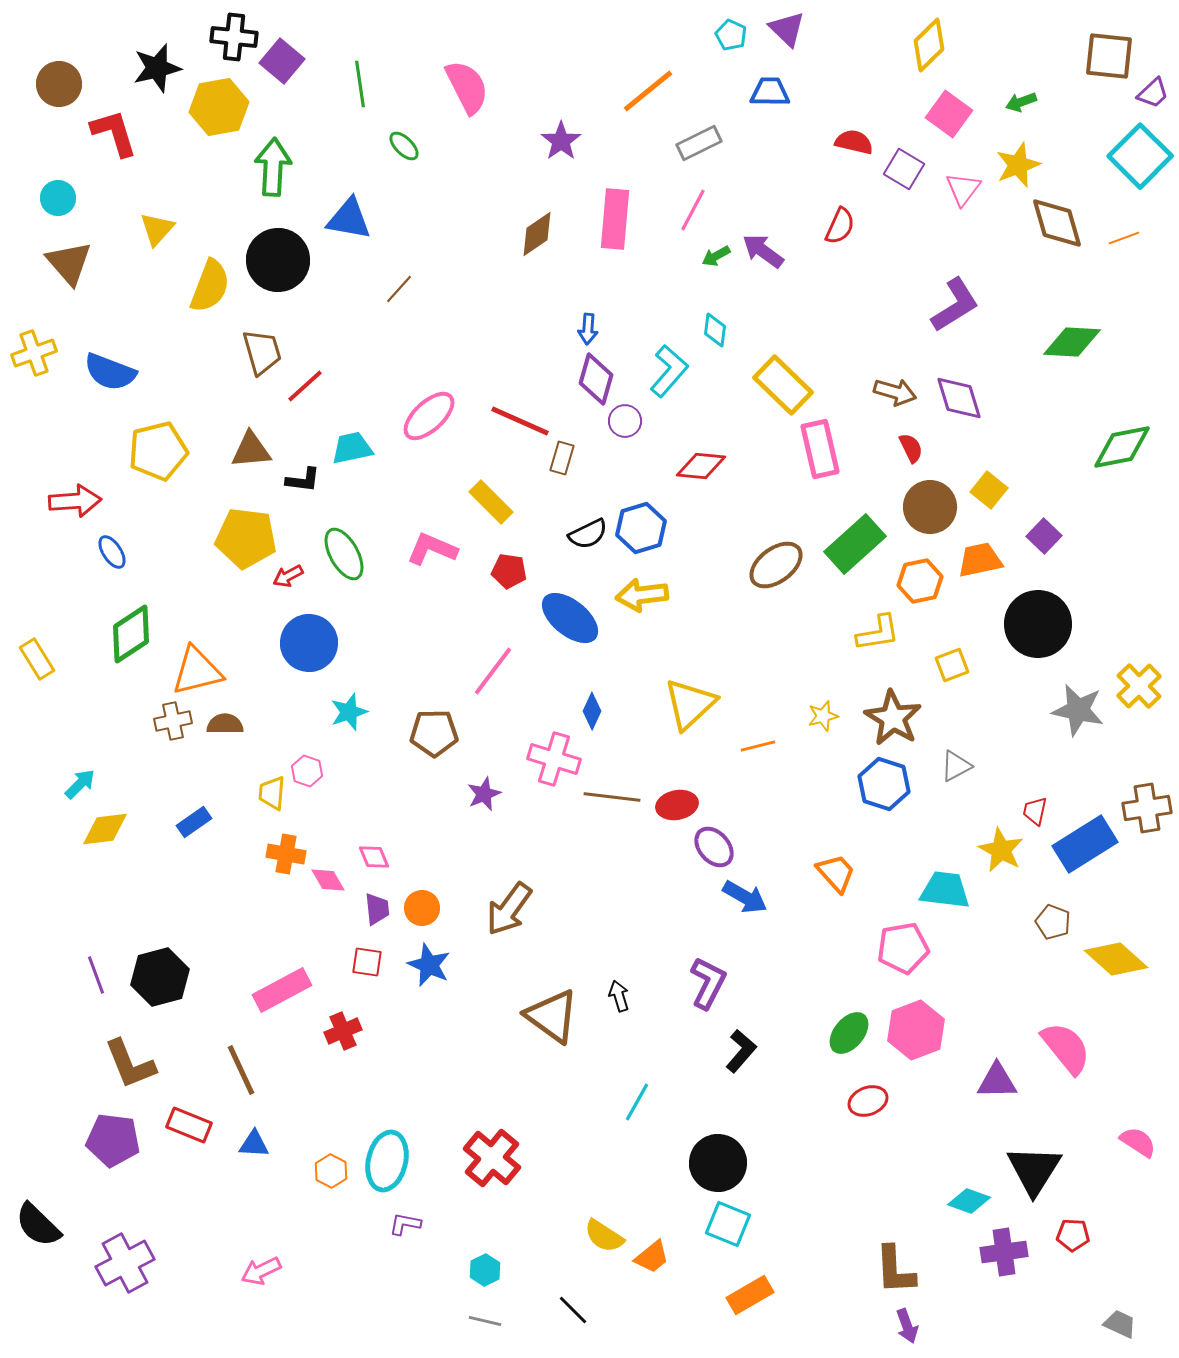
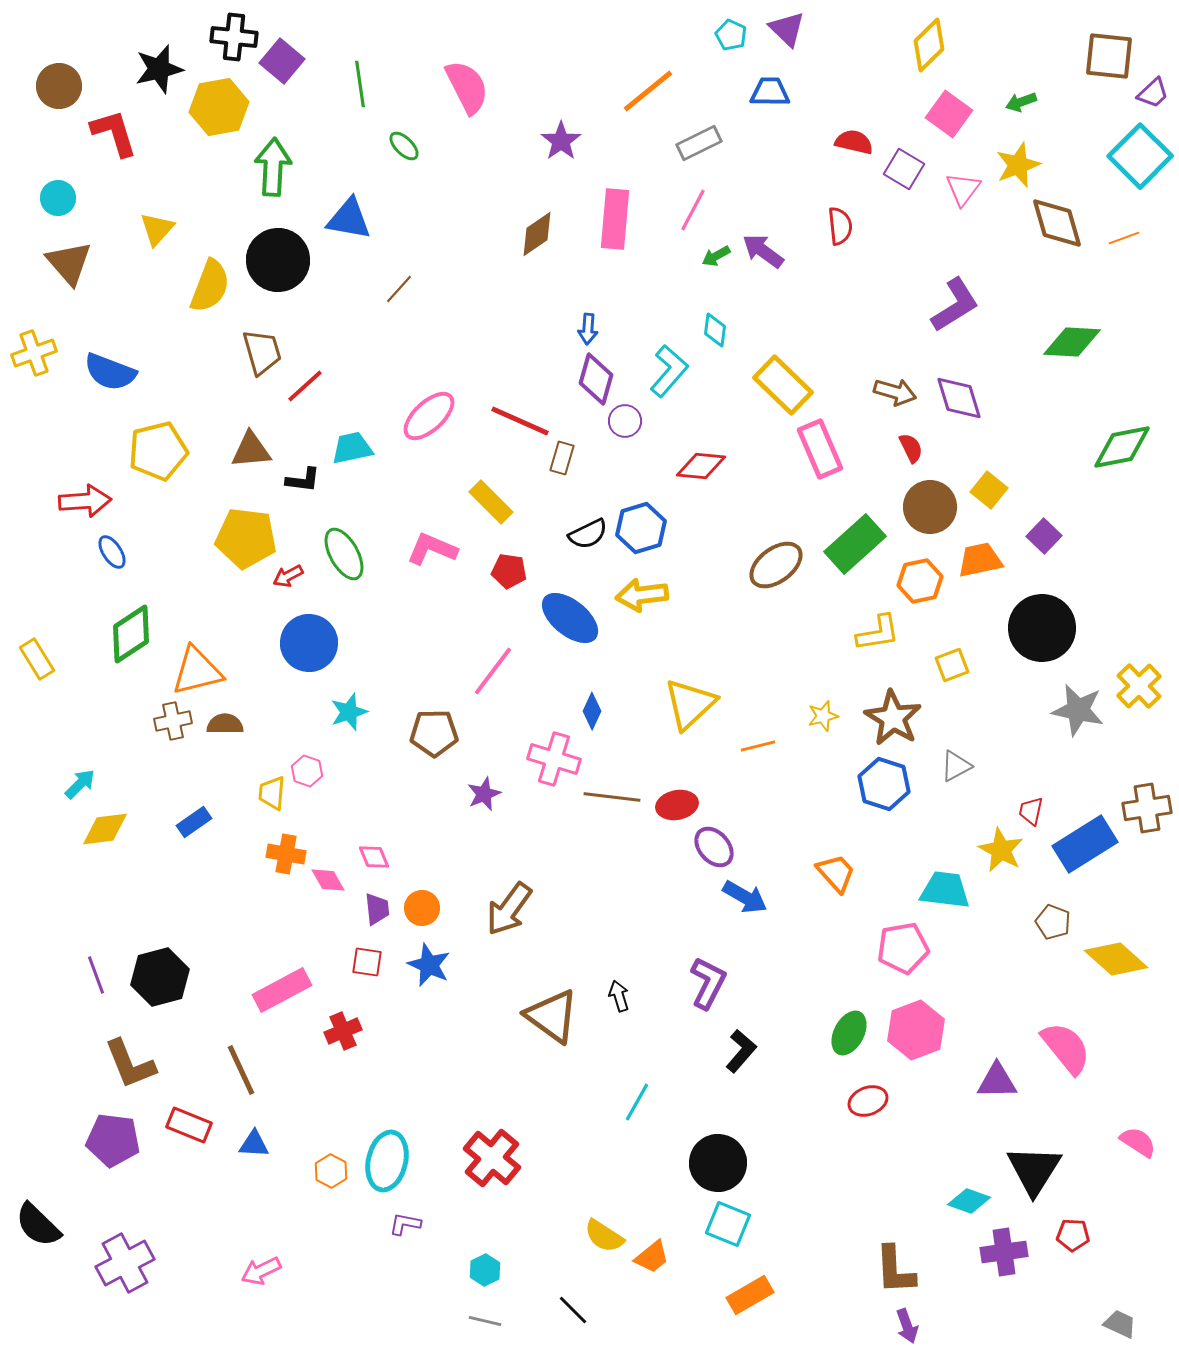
black star at (157, 68): moved 2 px right, 1 px down
brown circle at (59, 84): moved 2 px down
red semicircle at (840, 226): rotated 30 degrees counterclockwise
pink rectangle at (820, 449): rotated 10 degrees counterclockwise
red arrow at (75, 501): moved 10 px right
black circle at (1038, 624): moved 4 px right, 4 px down
red trapezoid at (1035, 811): moved 4 px left
green ellipse at (849, 1033): rotated 12 degrees counterclockwise
